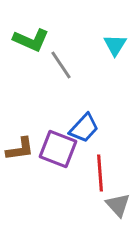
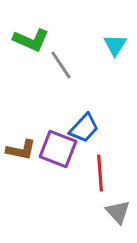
brown L-shape: moved 1 px right, 1 px down; rotated 20 degrees clockwise
gray triangle: moved 7 px down
